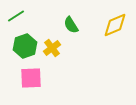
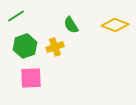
yellow diamond: rotated 44 degrees clockwise
yellow cross: moved 3 px right, 1 px up; rotated 18 degrees clockwise
